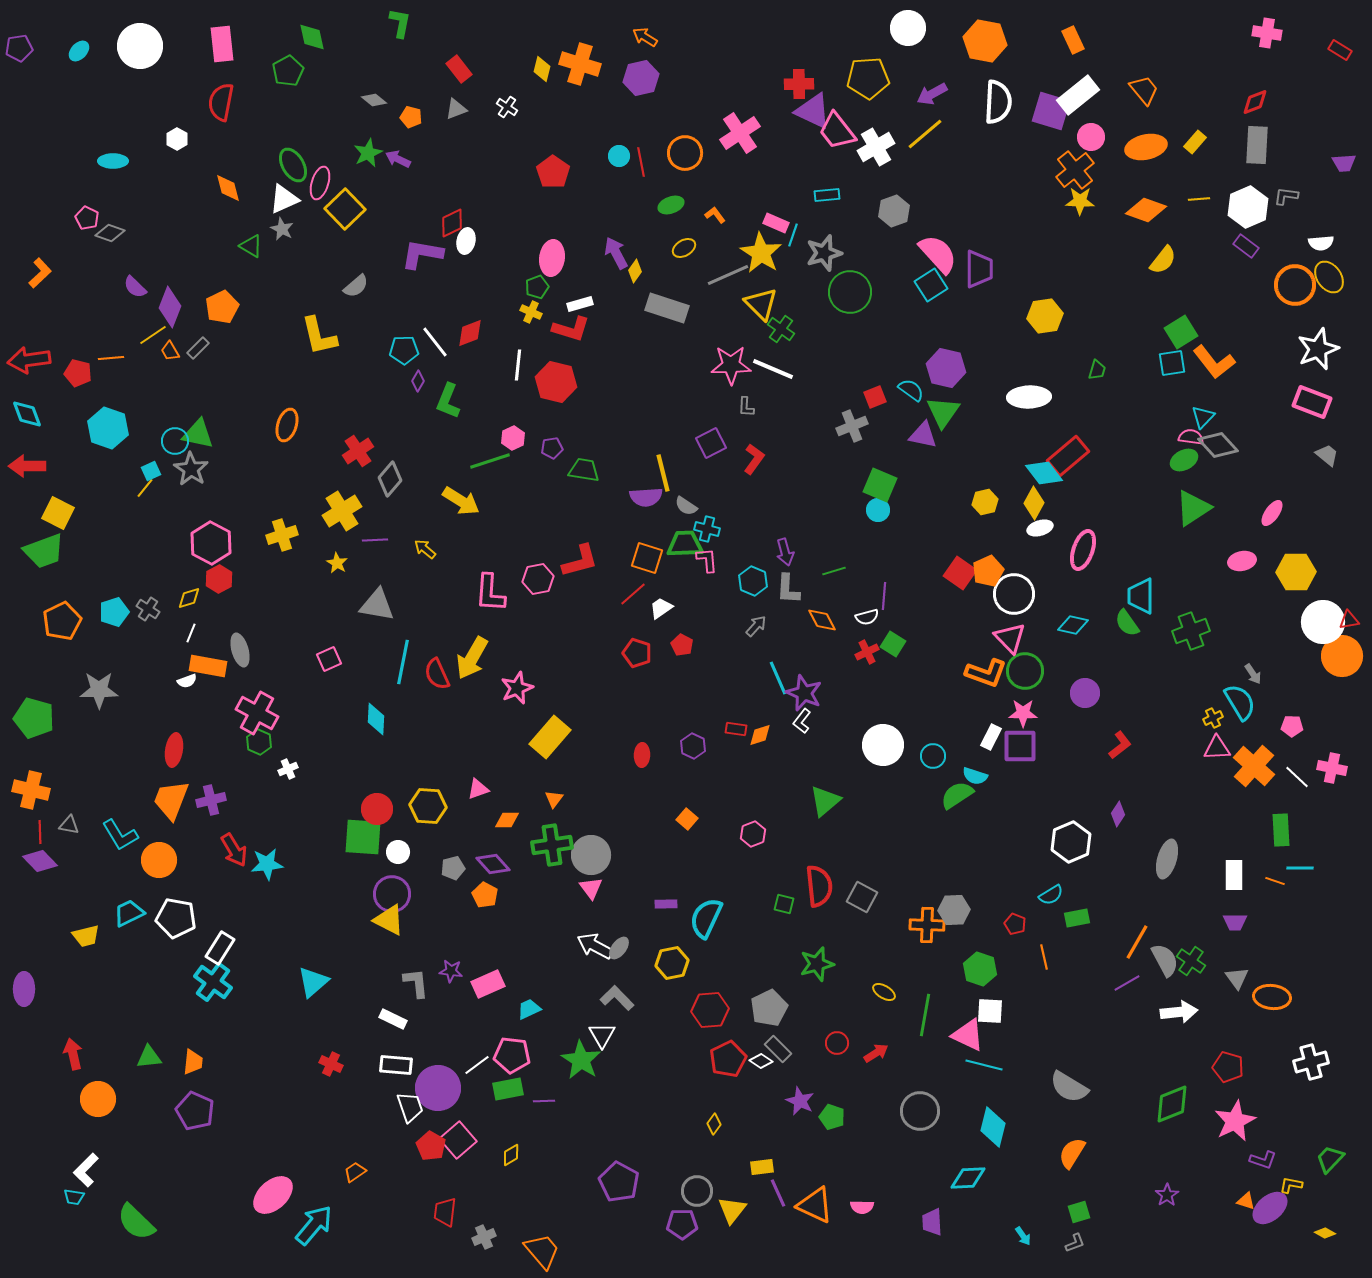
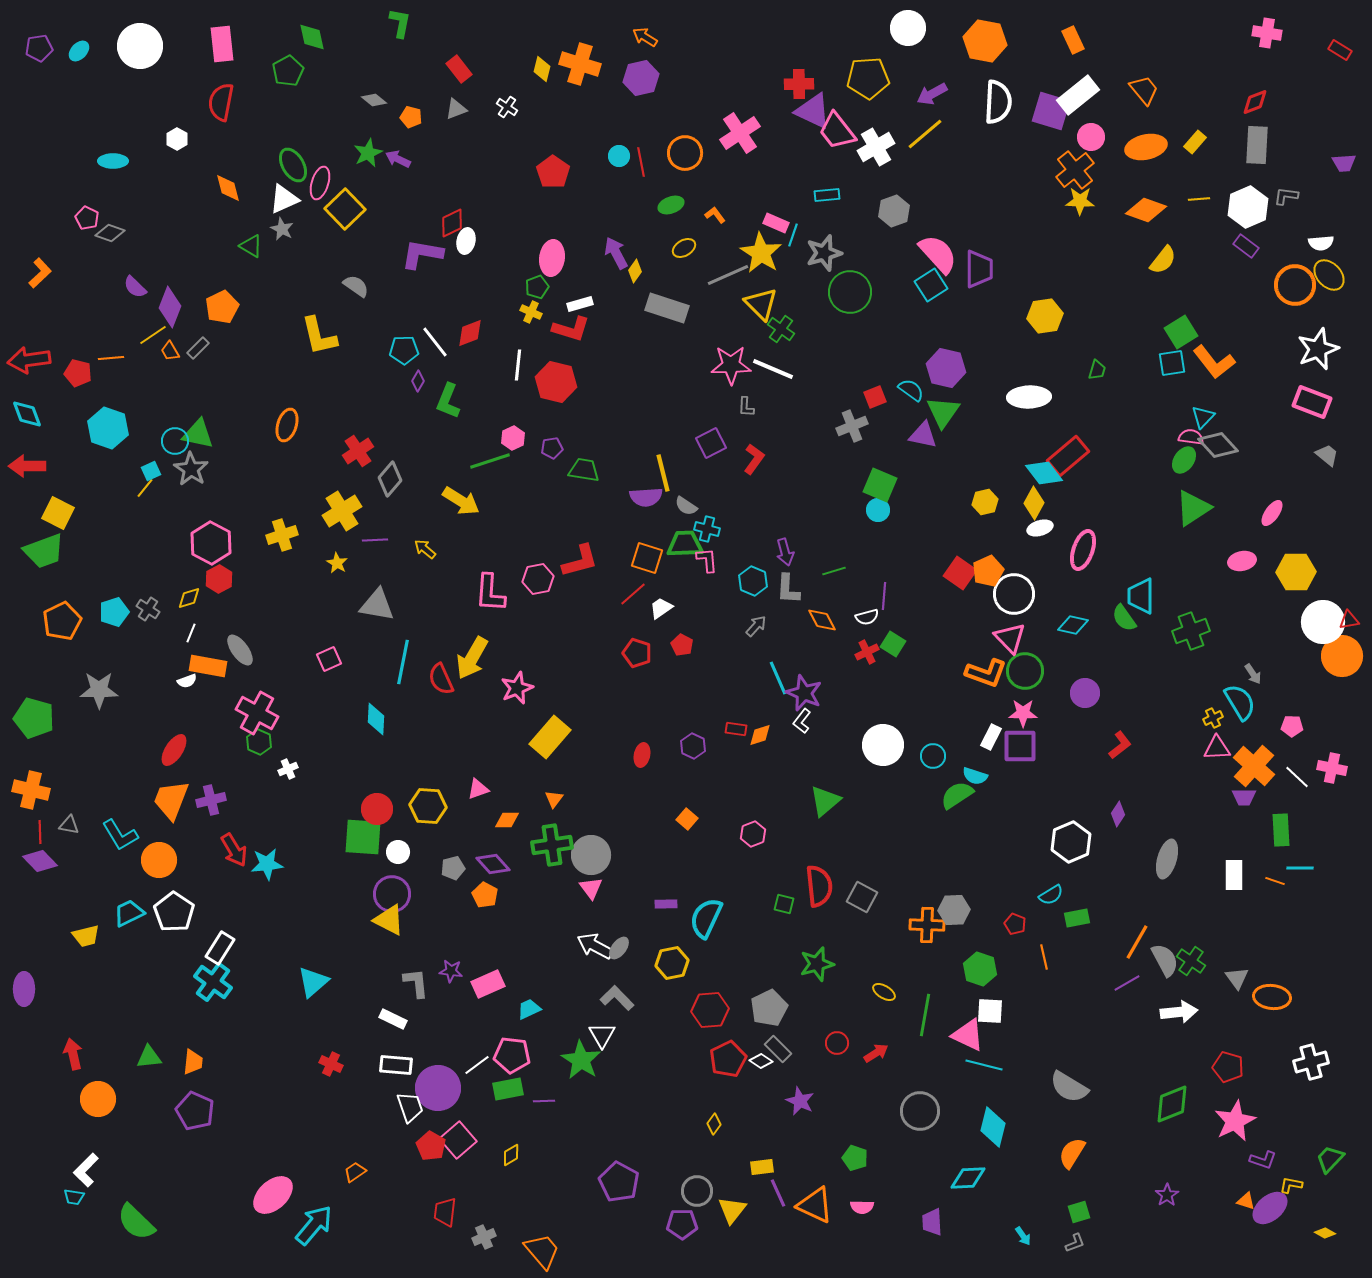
purple pentagon at (19, 48): moved 20 px right
yellow ellipse at (1329, 277): moved 2 px up; rotated 8 degrees counterclockwise
gray semicircle at (356, 286): rotated 104 degrees counterclockwise
green ellipse at (1184, 460): rotated 28 degrees counterclockwise
green semicircle at (1127, 623): moved 3 px left, 5 px up
gray ellipse at (240, 650): rotated 20 degrees counterclockwise
red semicircle at (437, 674): moved 4 px right, 5 px down
red ellipse at (174, 750): rotated 24 degrees clockwise
red ellipse at (642, 755): rotated 10 degrees clockwise
white pentagon at (176, 918): moved 2 px left, 6 px up; rotated 24 degrees clockwise
purple trapezoid at (1235, 922): moved 9 px right, 125 px up
green pentagon at (832, 1117): moved 23 px right, 41 px down
